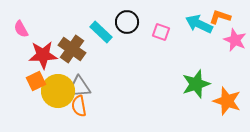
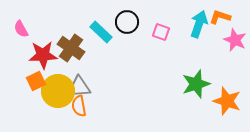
cyan arrow: rotated 84 degrees clockwise
brown cross: moved 1 px left, 1 px up
